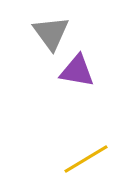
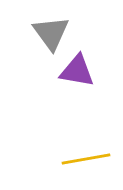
yellow line: rotated 21 degrees clockwise
